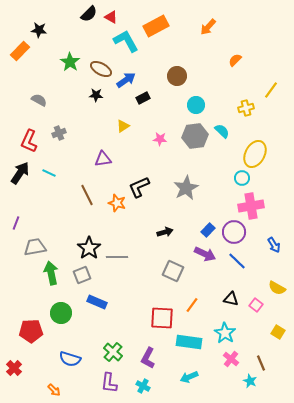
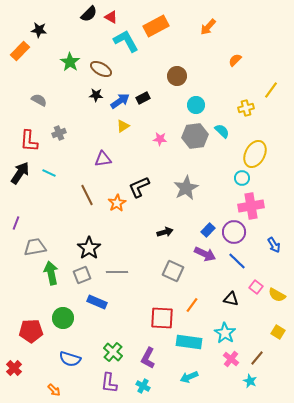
blue arrow at (126, 80): moved 6 px left, 21 px down
red L-shape at (29, 141): rotated 20 degrees counterclockwise
orange star at (117, 203): rotated 24 degrees clockwise
gray line at (117, 257): moved 15 px down
yellow semicircle at (277, 288): moved 7 px down
pink square at (256, 305): moved 18 px up
green circle at (61, 313): moved 2 px right, 5 px down
brown line at (261, 363): moved 4 px left, 5 px up; rotated 63 degrees clockwise
